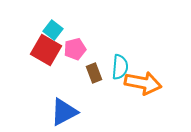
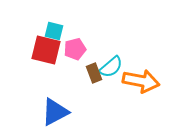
cyan square: moved 1 px right, 1 px down; rotated 24 degrees counterclockwise
red square: rotated 16 degrees counterclockwise
cyan semicircle: moved 9 px left; rotated 45 degrees clockwise
orange arrow: moved 2 px left, 2 px up
blue triangle: moved 9 px left
